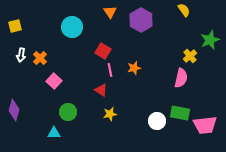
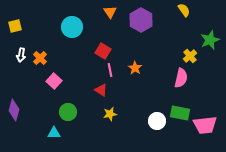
orange star: moved 1 px right; rotated 24 degrees counterclockwise
